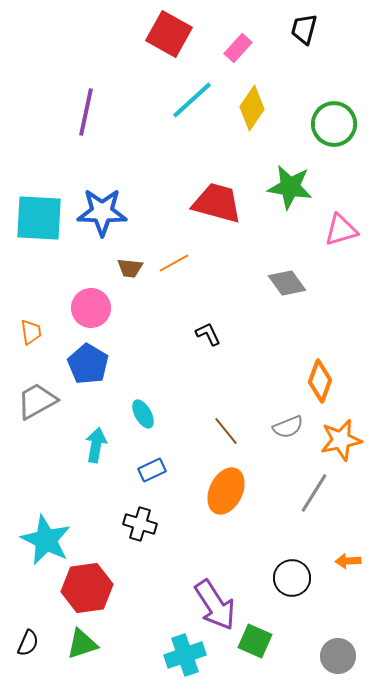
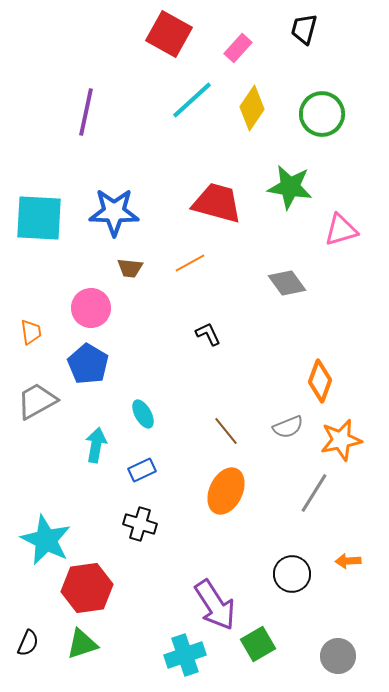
green circle: moved 12 px left, 10 px up
blue star: moved 12 px right
orange line: moved 16 px right
blue rectangle: moved 10 px left
black circle: moved 4 px up
green square: moved 3 px right, 3 px down; rotated 36 degrees clockwise
